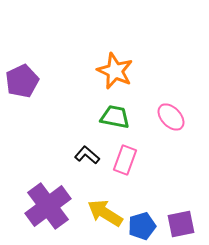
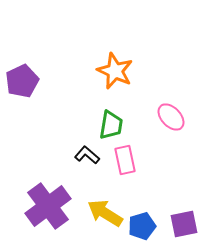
green trapezoid: moved 4 px left, 8 px down; rotated 88 degrees clockwise
pink rectangle: rotated 32 degrees counterclockwise
purple square: moved 3 px right
